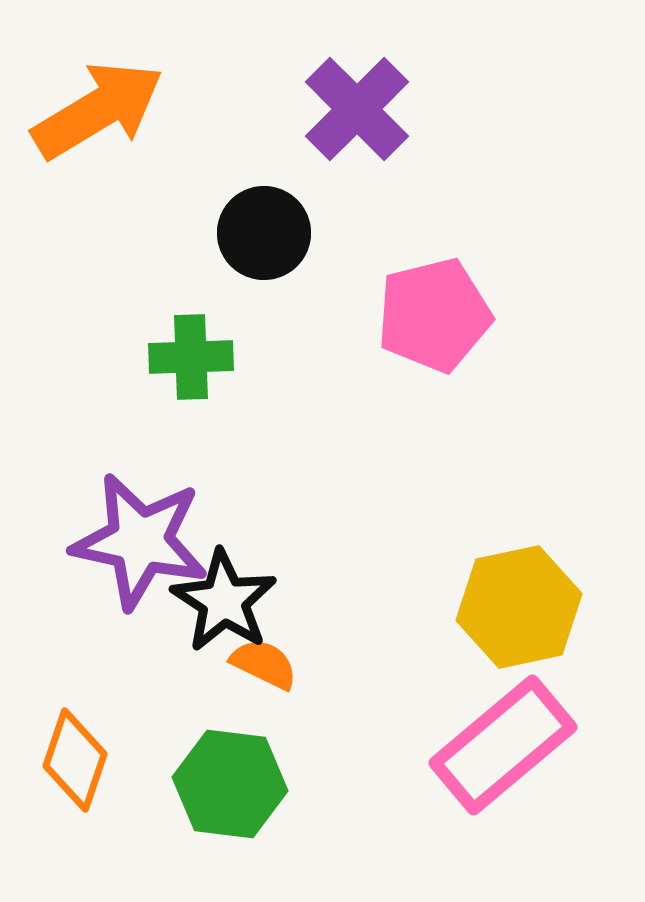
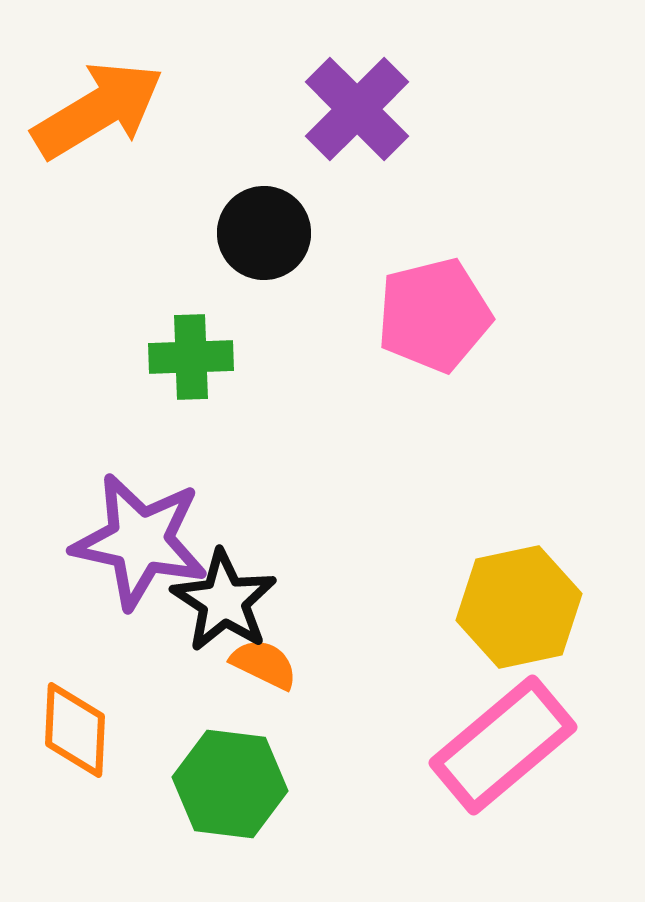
orange diamond: moved 30 px up; rotated 16 degrees counterclockwise
